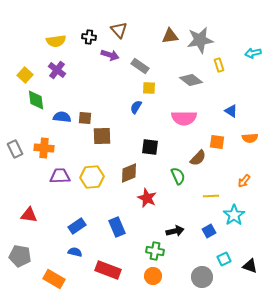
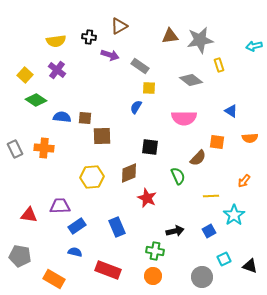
brown triangle at (119, 30): moved 4 px up; rotated 42 degrees clockwise
cyan arrow at (253, 53): moved 1 px right, 7 px up
green diamond at (36, 100): rotated 50 degrees counterclockwise
purple trapezoid at (60, 176): moved 30 px down
